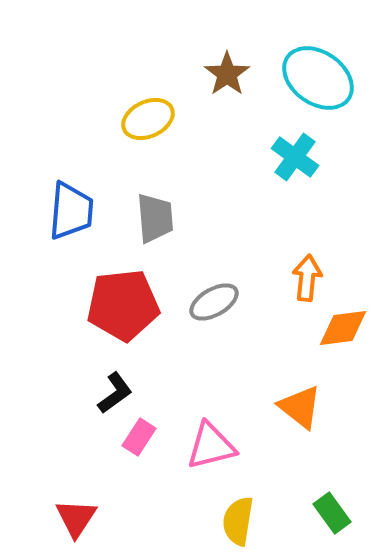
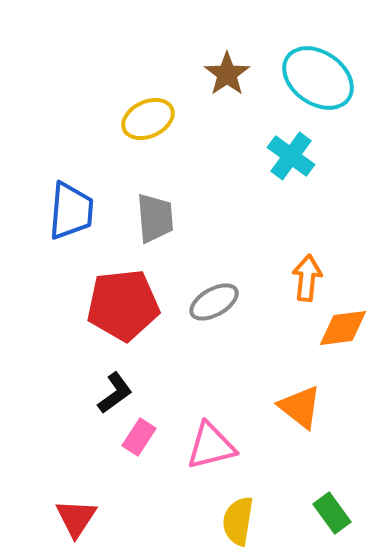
cyan cross: moved 4 px left, 1 px up
